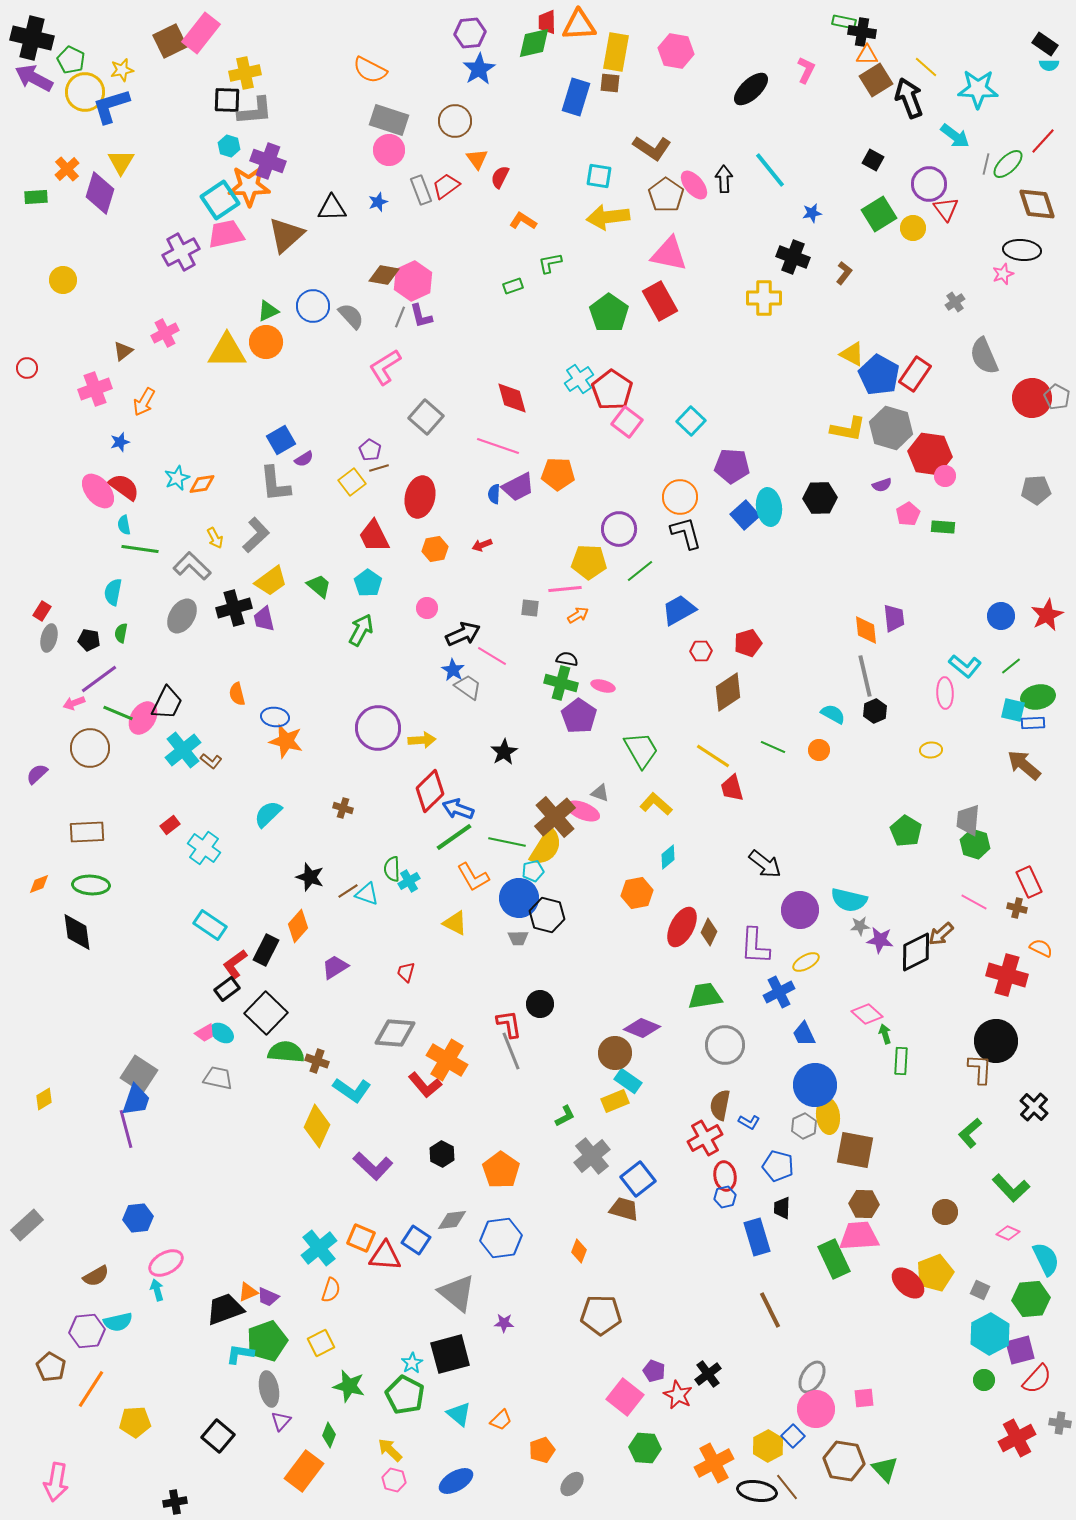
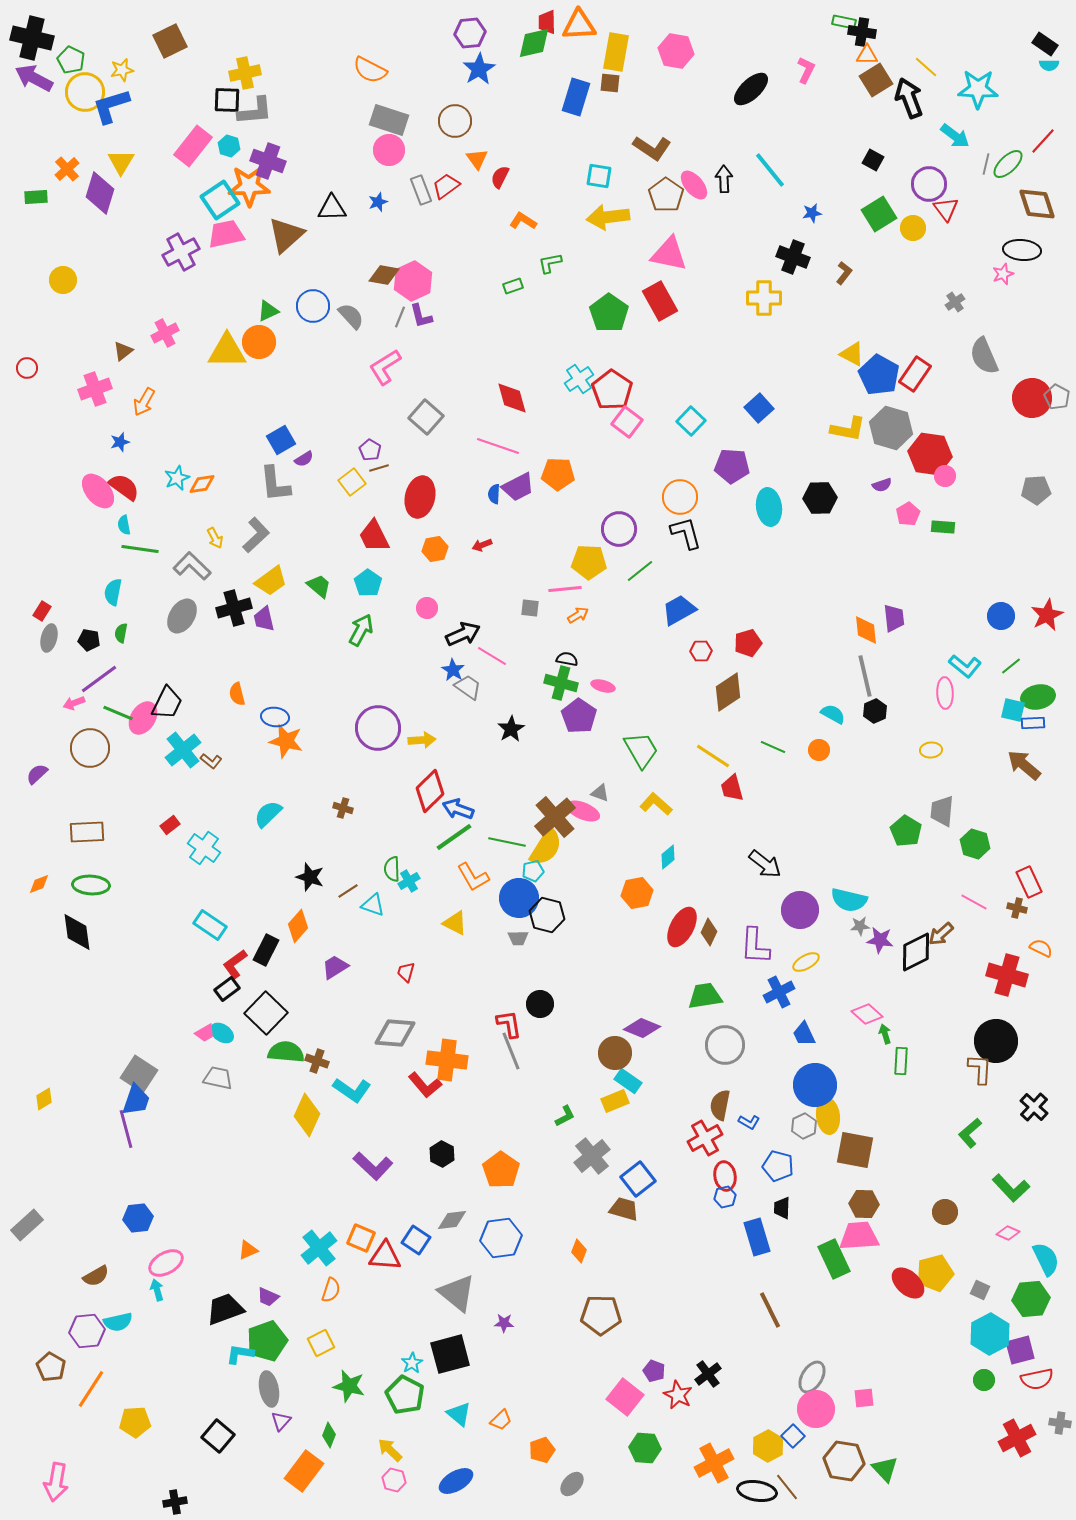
pink rectangle at (201, 33): moved 8 px left, 113 px down
orange circle at (266, 342): moved 7 px left
blue square at (745, 515): moved 14 px right, 107 px up
black star at (504, 752): moved 7 px right, 23 px up
gray trapezoid at (968, 820): moved 26 px left, 9 px up
cyan triangle at (367, 894): moved 6 px right, 11 px down
orange cross at (447, 1060): rotated 24 degrees counterclockwise
yellow diamond at (317, 1126): moved 10 px left, 11 px up
yellow pentagon at (935, 1273): rotated 6 degrees clockwise
orange triangle at (248, 1292): moved 42 px up
red semicircle at (1037, 1379): rotated 36 degrees clockwise
